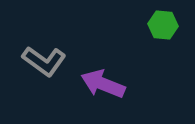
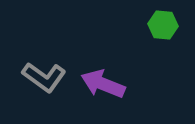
gray L-shape: moved 16 px down
